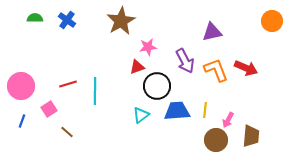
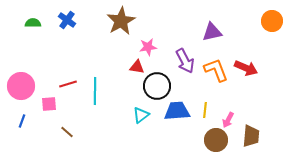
green semicircle: moved 2 px left, 5 px down
red triangle: rotated 28 degrees clockwise
pink square: moved 5 px up; rotated 28 degrees clockwise
